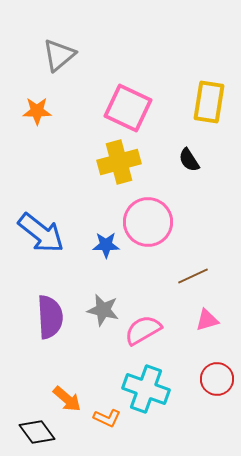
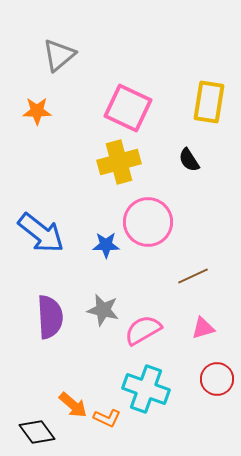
pink triangle: moved 4 px left, 8 px down
orange arrow: moved 6 px right, 6 px down
